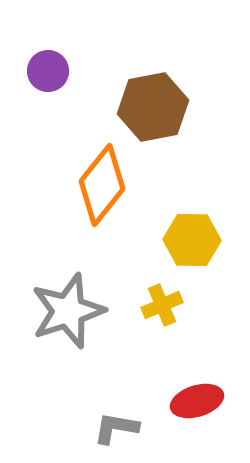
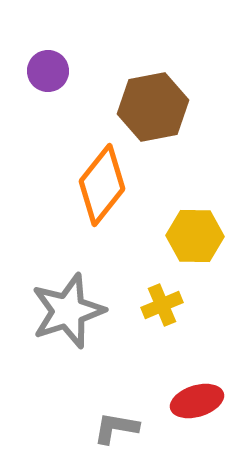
yellow hexagon: moved 3 px right, 4 px up
